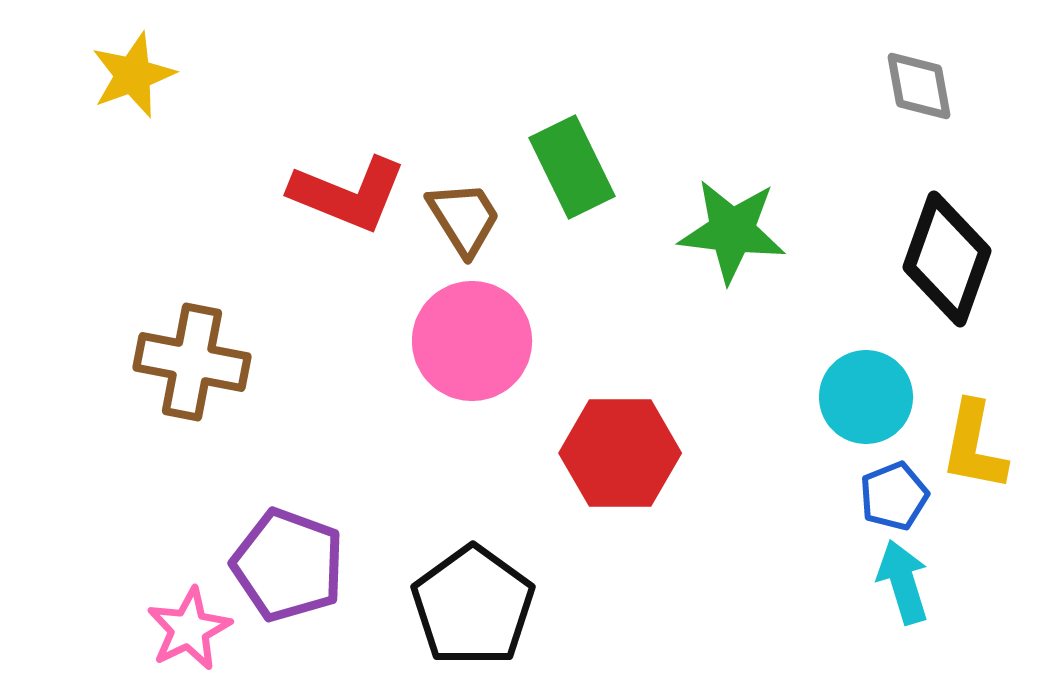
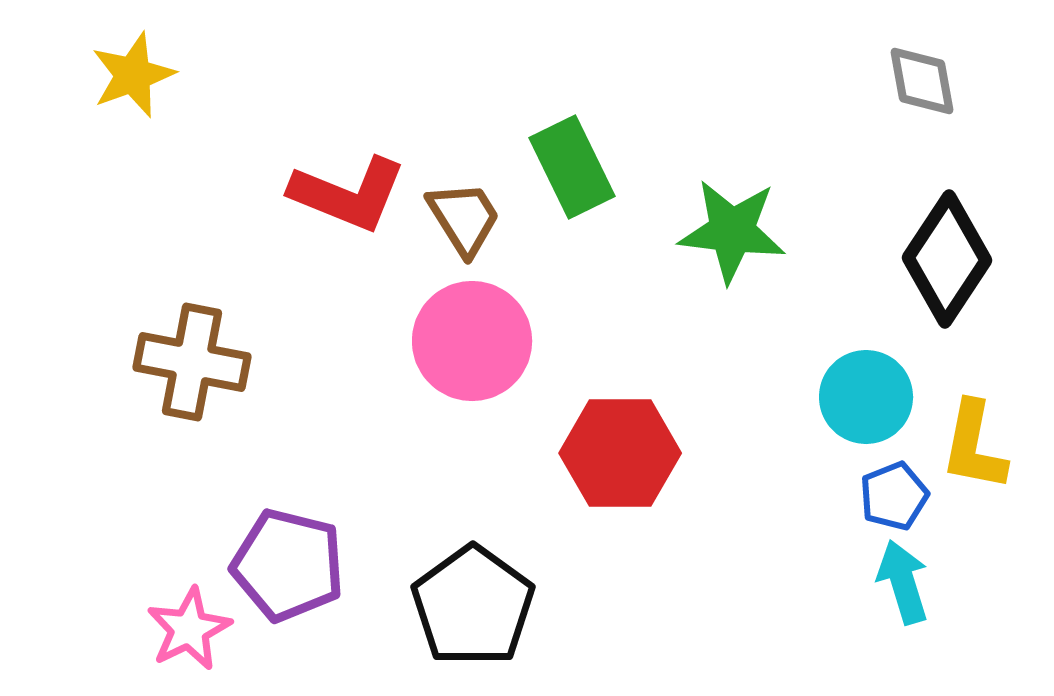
gray diamond: moved 3 px right, 5 px up
black diamond: rotated 14 degrees clockwise
purple pentagon: rotated 6 degrees counterclockwise
